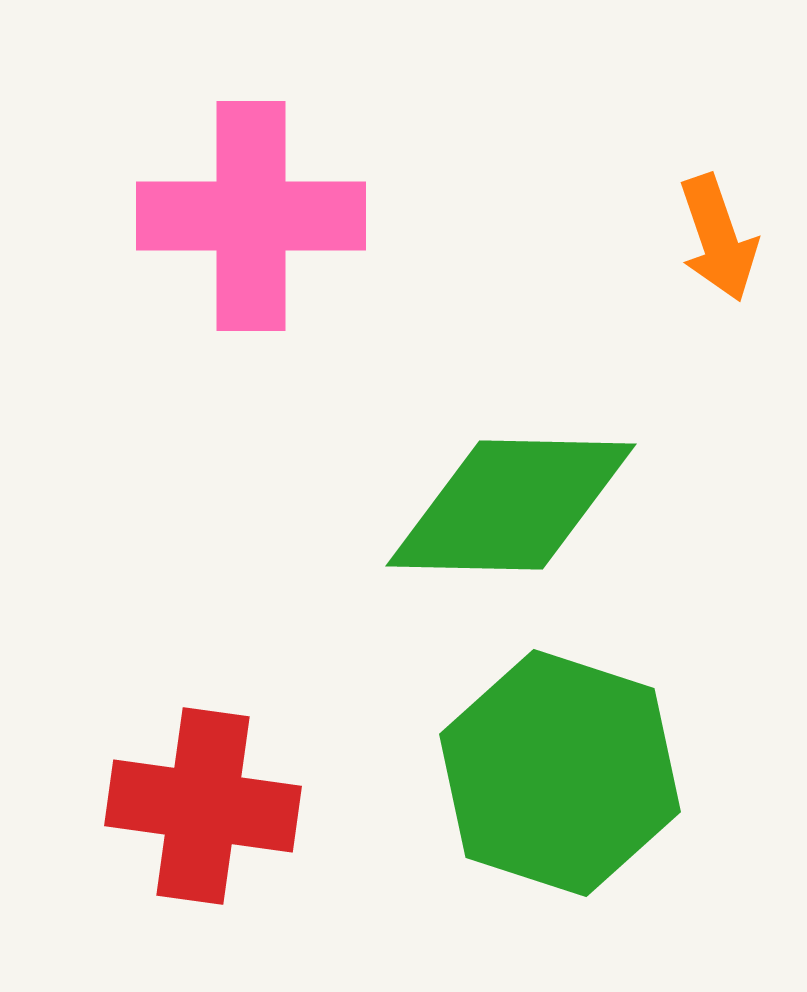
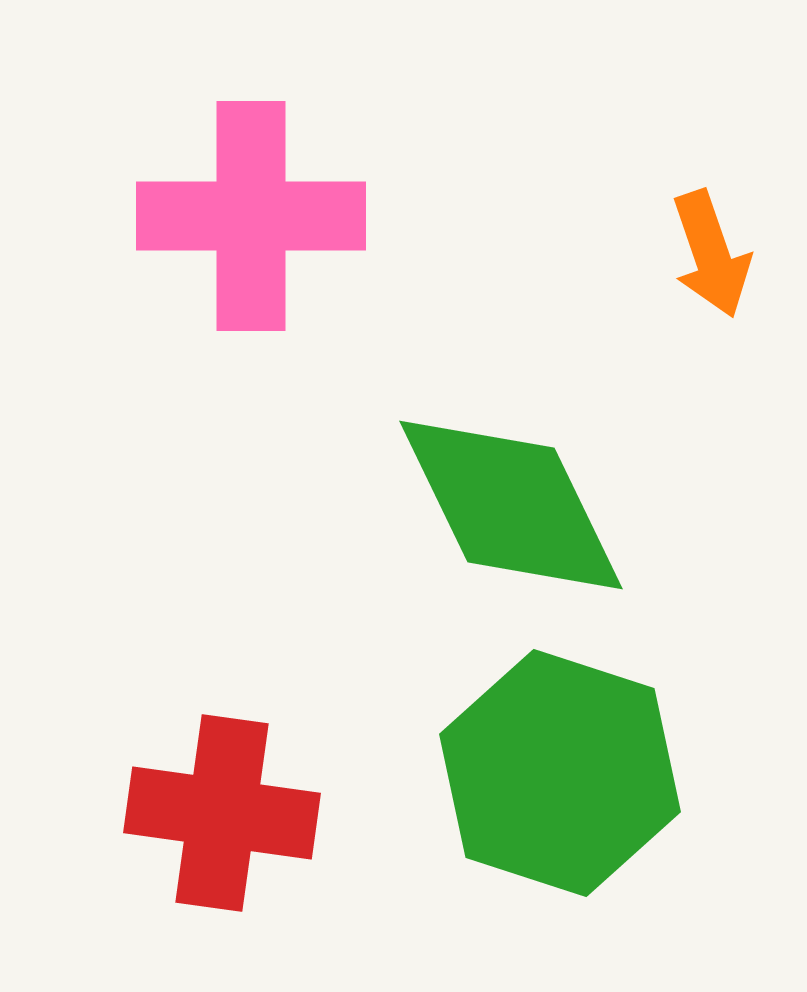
orange arrow: moved 7 px left, 16 px down
green diamond: rotated 63 degrees clockwise
red cross: moved 19 px right, 7 px down
